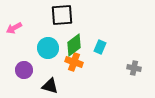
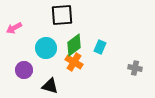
cyan circle: moved 2 px left
orange cross: rotated 12 degrees clockwise
gray cross: moved 1 px right
